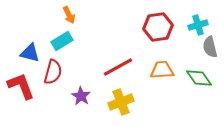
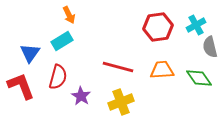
cyan cross: moved 2 px left; rotated 12 degrees counterclockwise
blue triangle: rotated 50 degrees clockwise
red line: rotated 44 degrees clockwise
red semicircle: moved 5 px right, 5 px down
